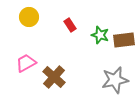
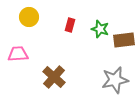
red rectangle: rotated 48 degrees clockwise
green star: moved 6 px up
pink trapezoid: moved 8 px left, 9 px up; rotated 25 degrees clockwise
